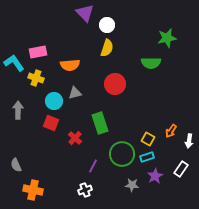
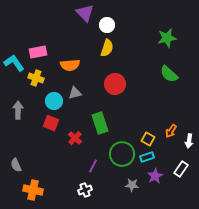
green semicircle: moved 18 px right, 11 px down; rotated 42 degrees clockwise
